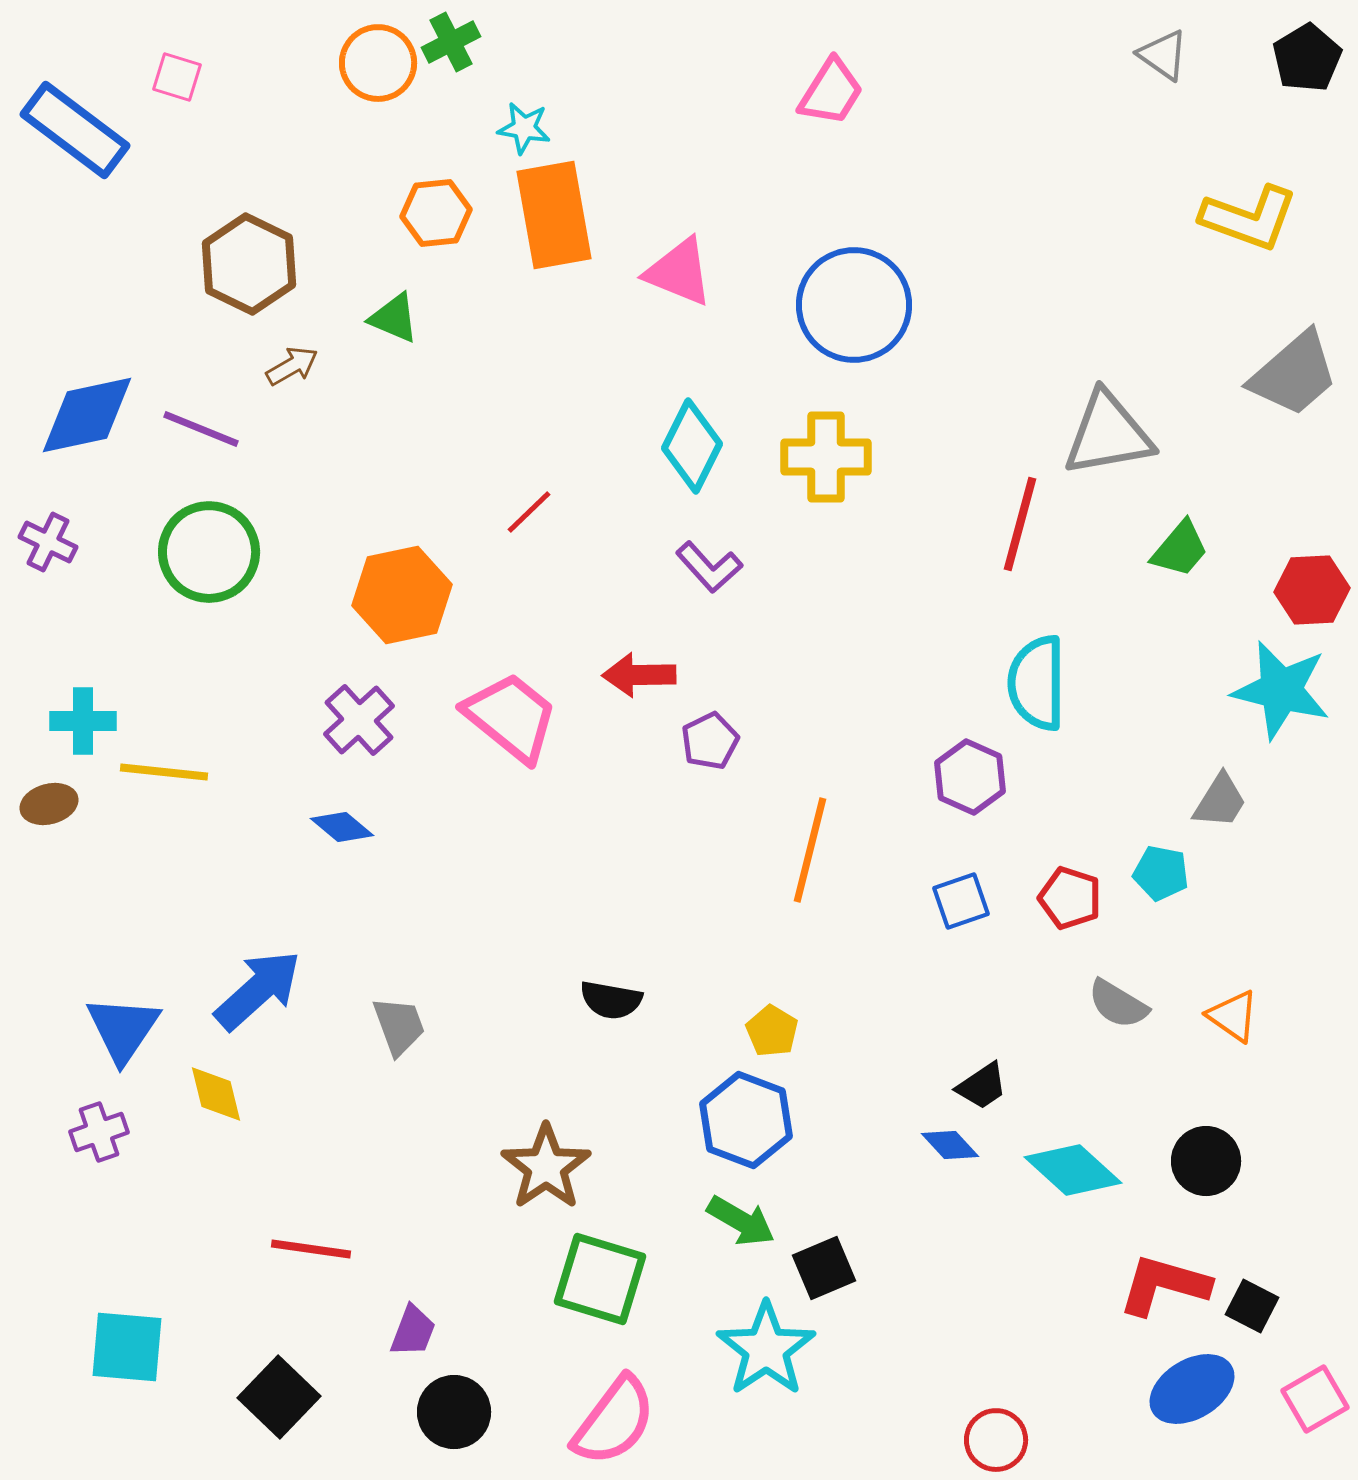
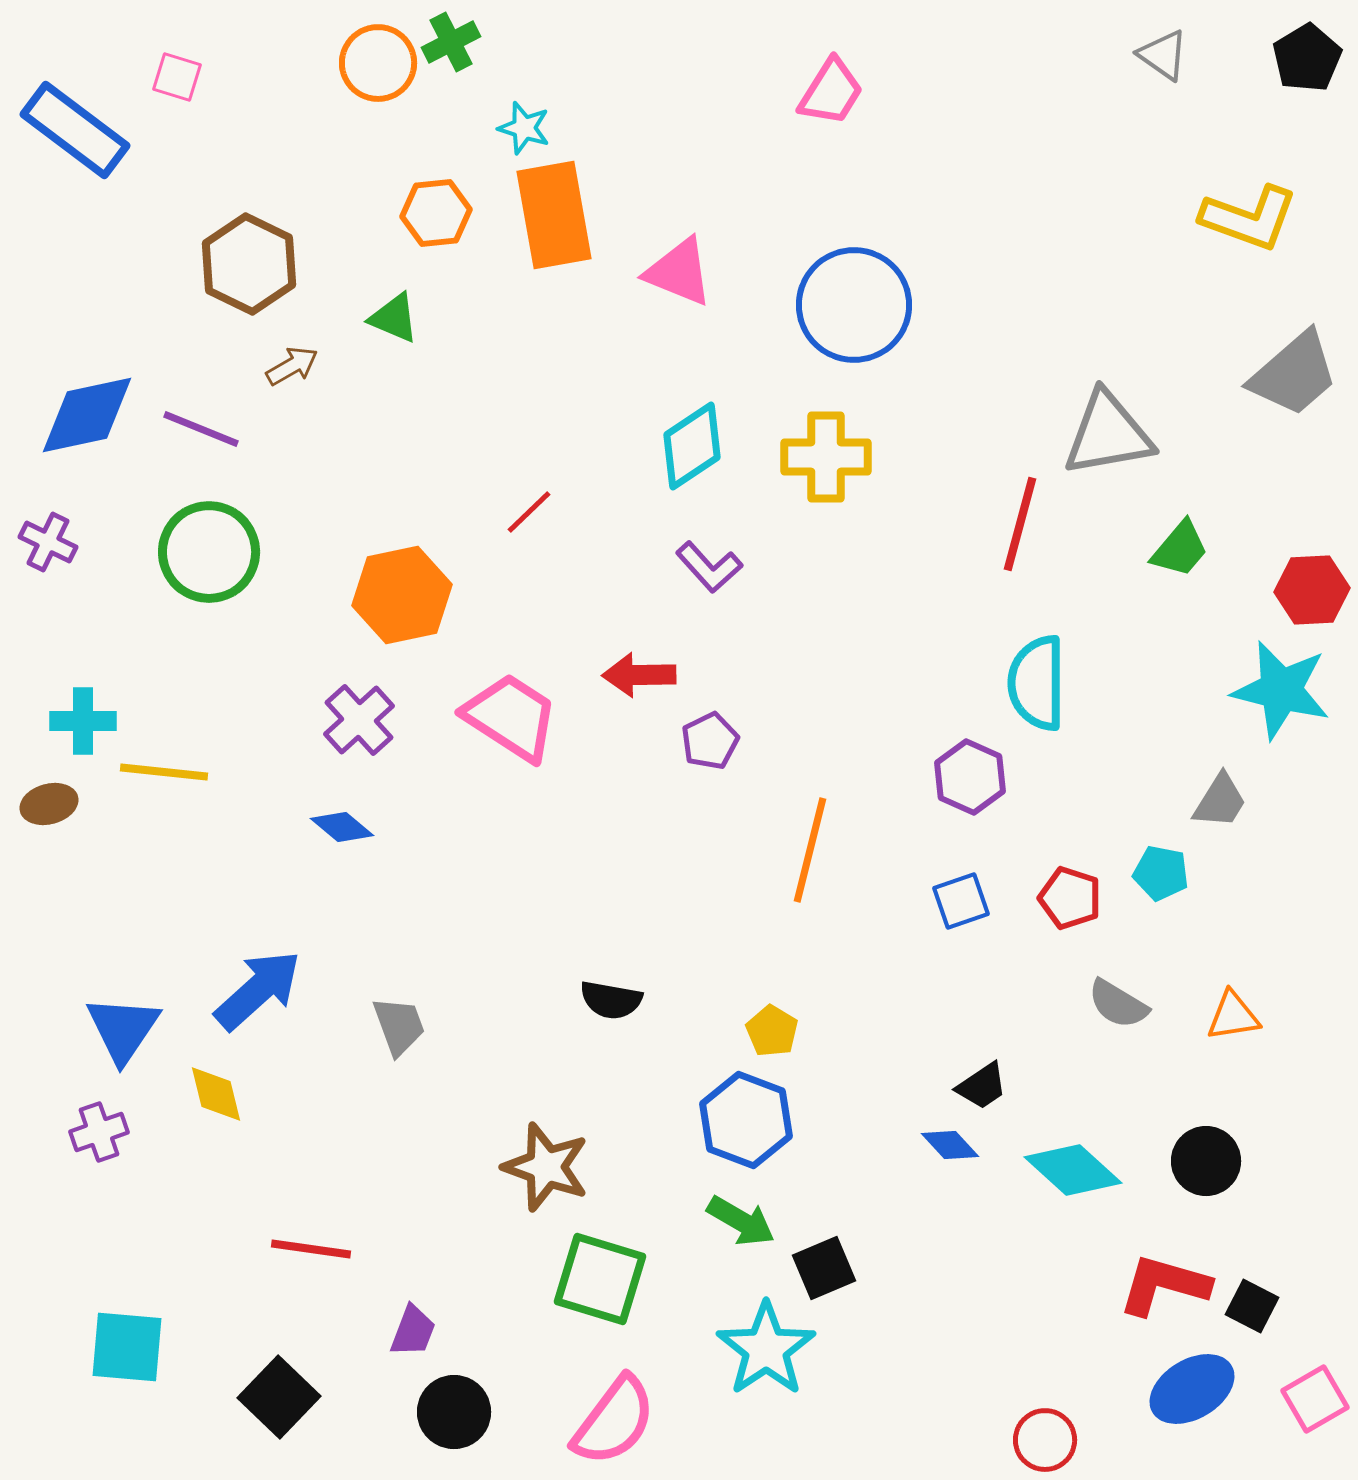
cyan star at (524, 128): rotated 8 degrees clockwise
cyan diamond at (692, 446): rotated 30 degrees clockwise
pink trapezoid at (511, 717): rotated 6 degrees counterclockwise
orange triangle at (1233, 1016): rotated 44 degrees counterclockwise
brown star at (546, 1167): rotated 18 degrees counterclockwise
red circle at (996, 1440): moved 49 px right
